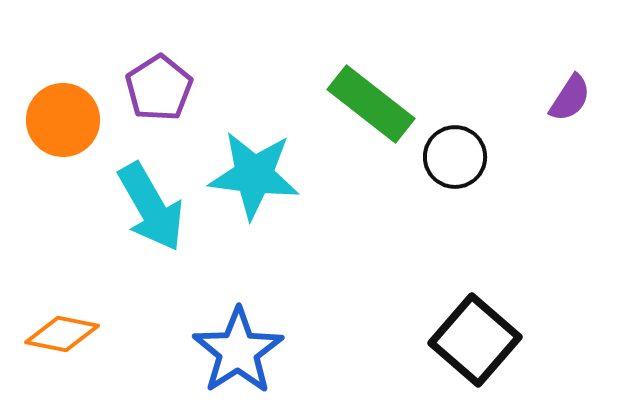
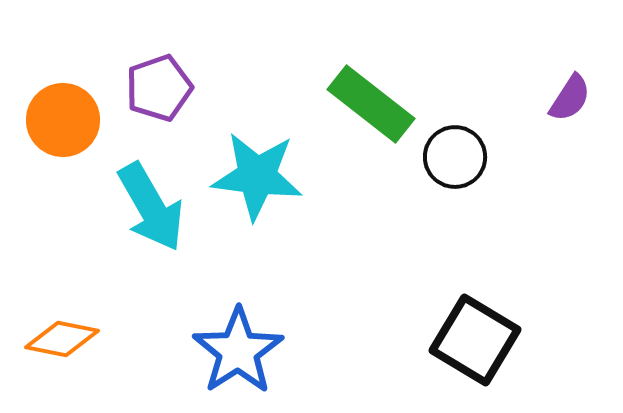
purple pentagon: rotated 14 degrees clockwise
cyan star: moved 3 px right, 1 px down
orange diamond: moved 5 px down
black square: rotated 10 degrees counterclockwise
